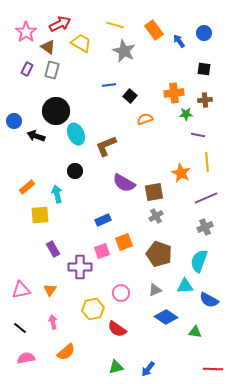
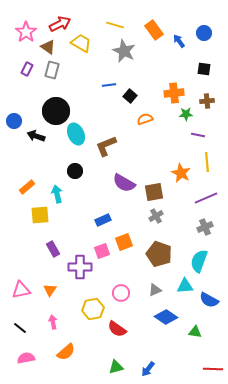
brown cross at (205, 100): moved 2 px right, 1 px down
